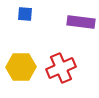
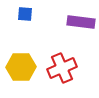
red cross: moved 1 px right
